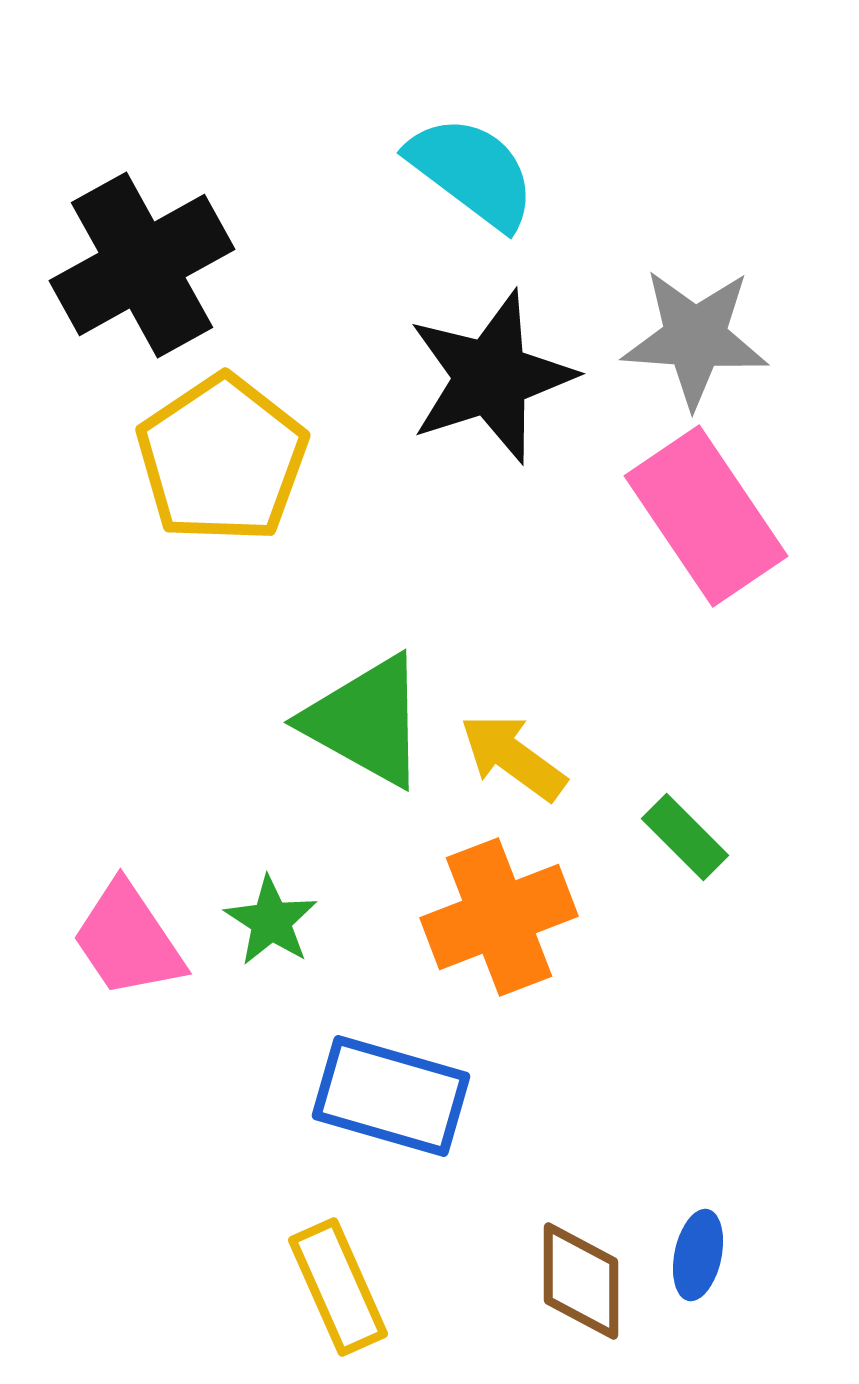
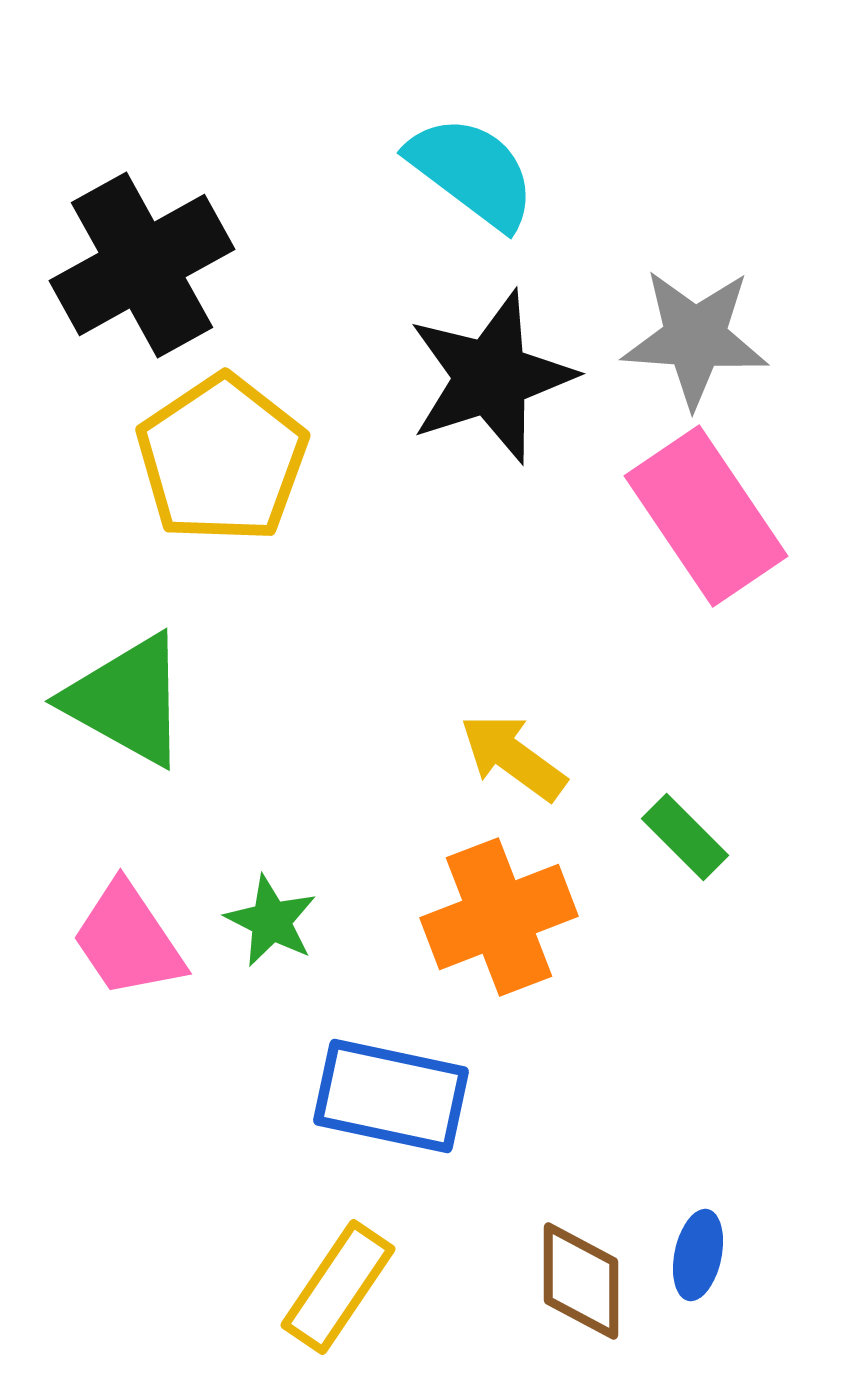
green triangle: moved 239 px left, 21 px up
green star: rotated 6 degrees counterclockwise
blue rectangle: rotated 4 degrees counterclockwise
yellow rectangle: rotated 58 degrees clockwise
